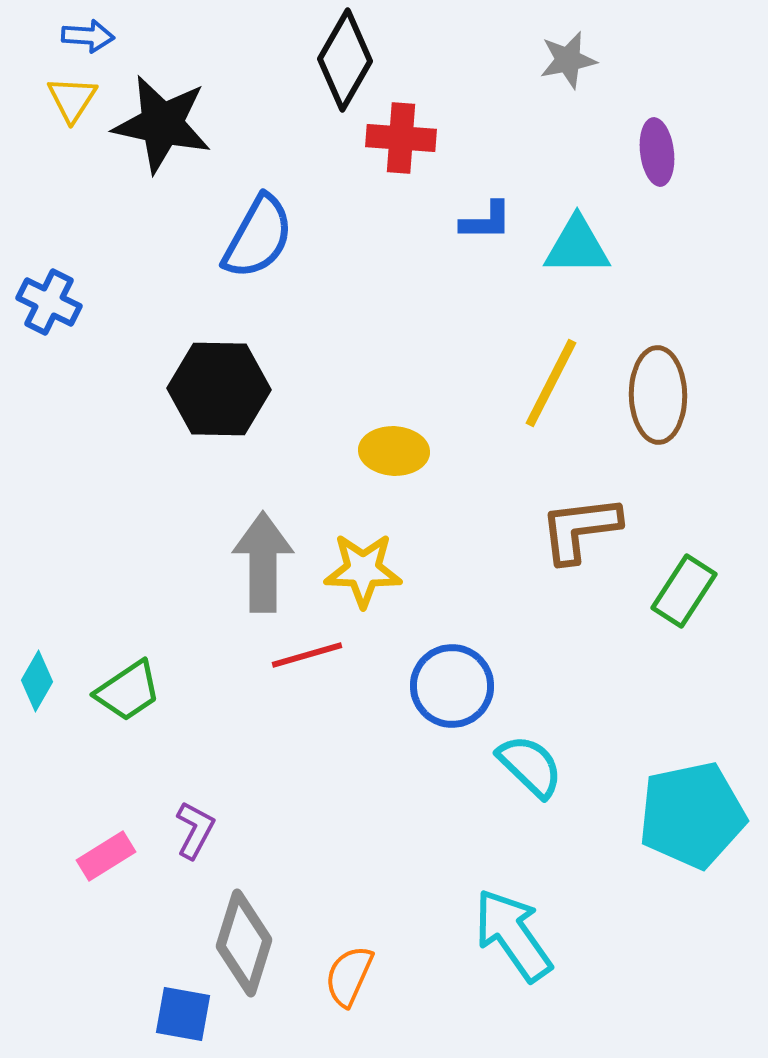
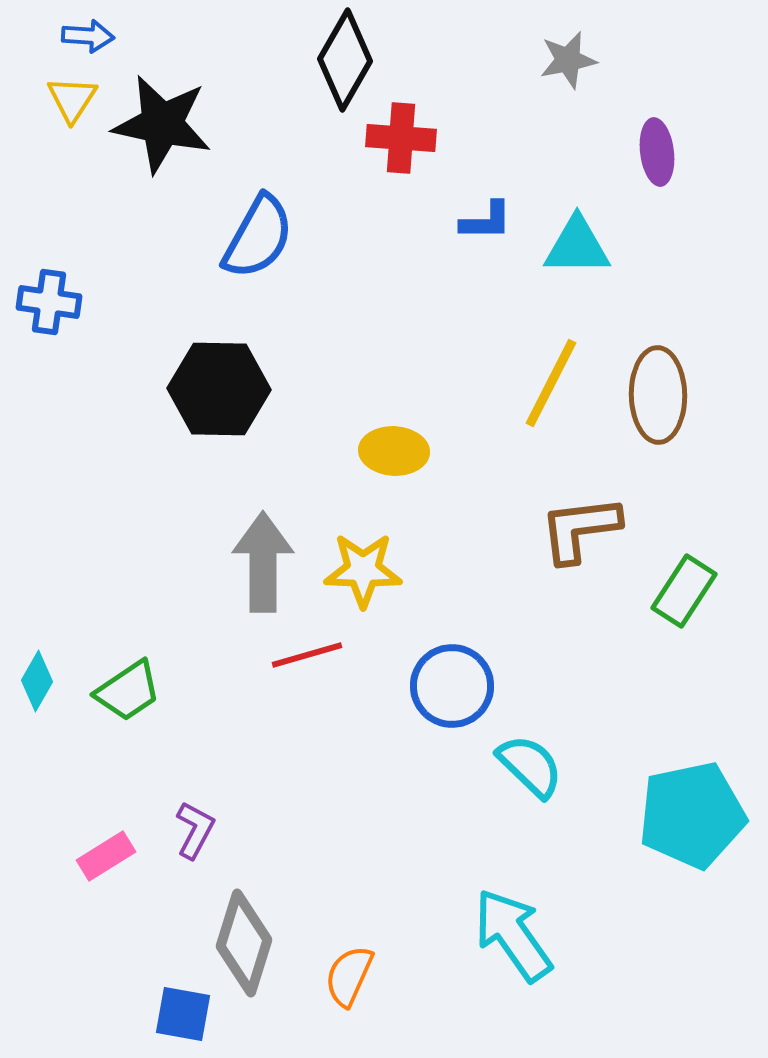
blue cross: rotated 18 degrees counterclockwise
